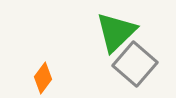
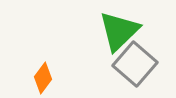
green triangle: moved 3 px right, 1 px up
